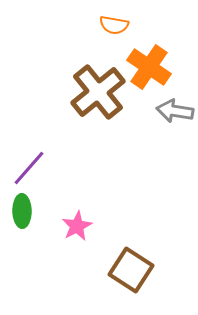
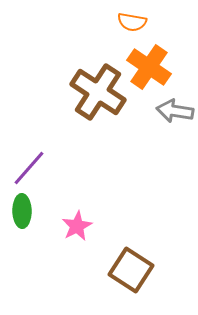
orange semicircle: moved 18 px right, 3 px up
brown cross: rotated 18 degrees counterclockwise
